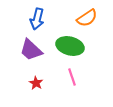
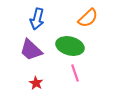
orange semicircle: moved 1 px right; rotated 10 degrees counterclockwise
pink line: moved 3 px right, 4 px up
